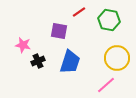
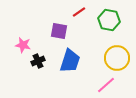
blue trapezoid: moved 1 px up
